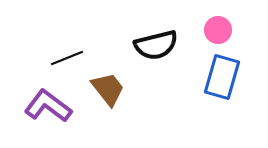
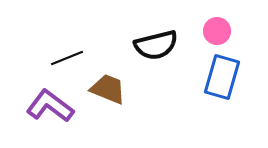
pink circle: moved 1 px left, 1 px down
brown trapezoid: rotated 30 degrees counterclockwise
purple L-shape: moved 2 px right
